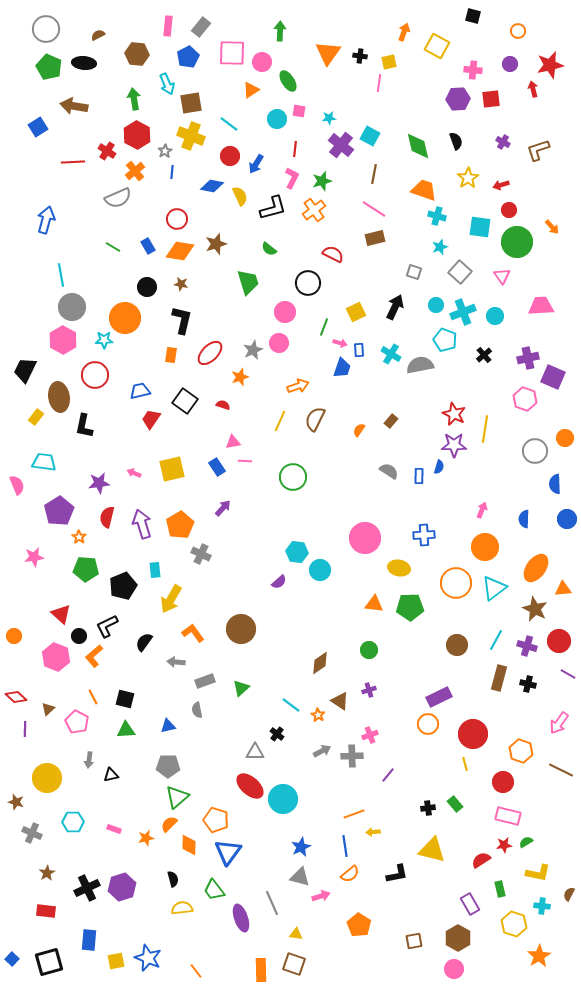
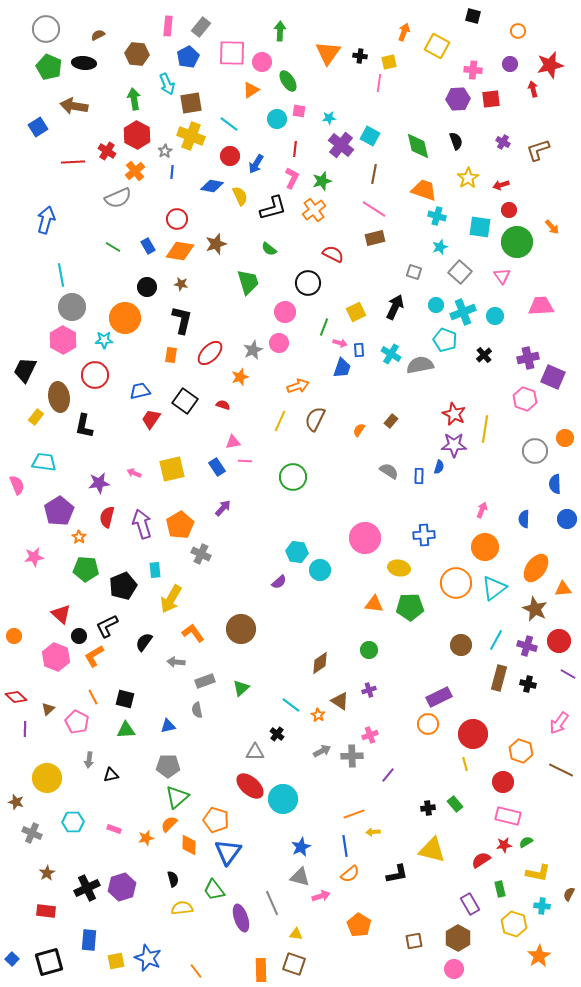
brown circle at (457, 645): moved 4 px right
orange L-shape at (94, 656): rotated 10 degrees clockwise
